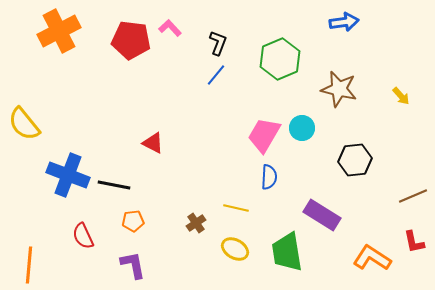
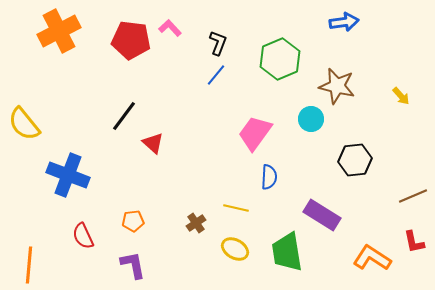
brown star: moved 2 px left, 3 px up
cyan circle: moved 9 px right, 9 px up
pink trapezoid: moved 9 px left, 2 px up; rotated 6 degrees clockwise
red triangle: rotated 15 degrees clockwise
black line: moved 10 px right, 69 px up; rotated 64 degrees counterclockwise
